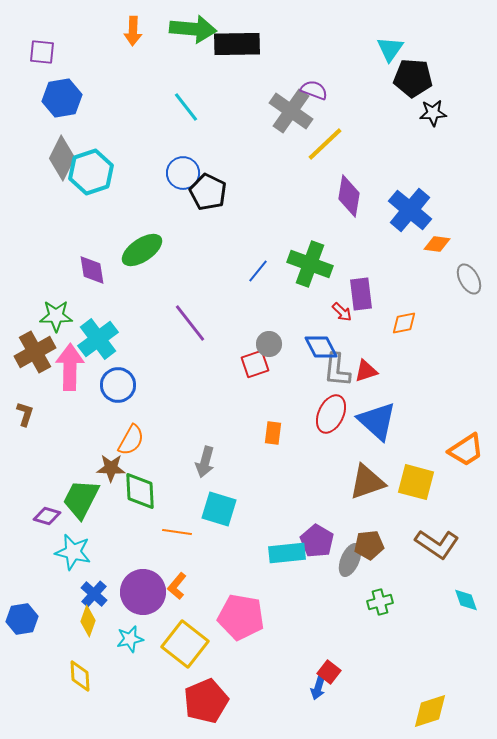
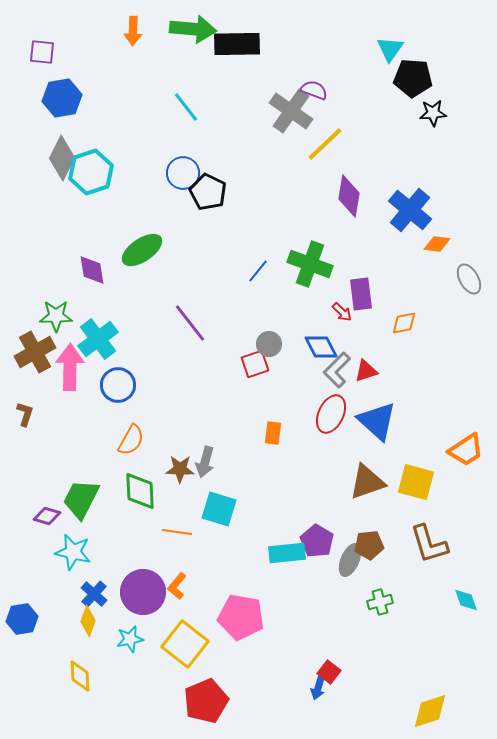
gray L-shape at (337, 370): rotated 39 degrees clockwise
brown star at (111, 468): moved 69 px right, 1 px down
brown L-shape at (437, 544): moved 8 px left; rotated 39 degrees clockwise
